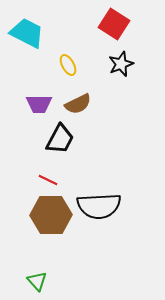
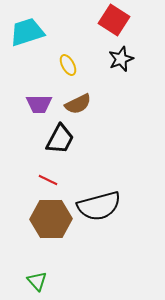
red square: moved 4 px up
cyan trapezoid: moved 1 px up; rotated 45 degrees counterclockwise
black star: moved 5 px up
black semicircle: rotated 12 degrees counterclockwise
brown hexagon: moved 4 px down
